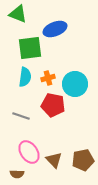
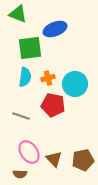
brown triangle: moved 1 px up
brown semicircle: moved 3 px right
